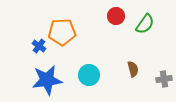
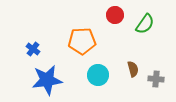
red circle: moved 1 px left, 1 px up
orange pentagon: moved 20 px right, 9 px down
blue cross: moved 6 px left, 3 px down
cyan circle: moved 9 px right
gray cross: moved 8 px left; rotated 14 degrees clockwise
